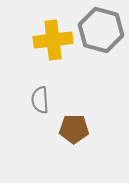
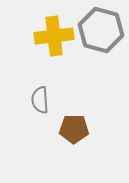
yellow cross: moved 1 px right, 4 px up
